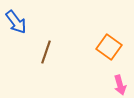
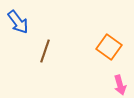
blue arrow: moved 2 px right
brown line: moved 1 px left, 1 px up
